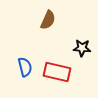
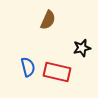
black star: rotated 18 degrees counterclockwise
blue semicircle: moved 3 px right
